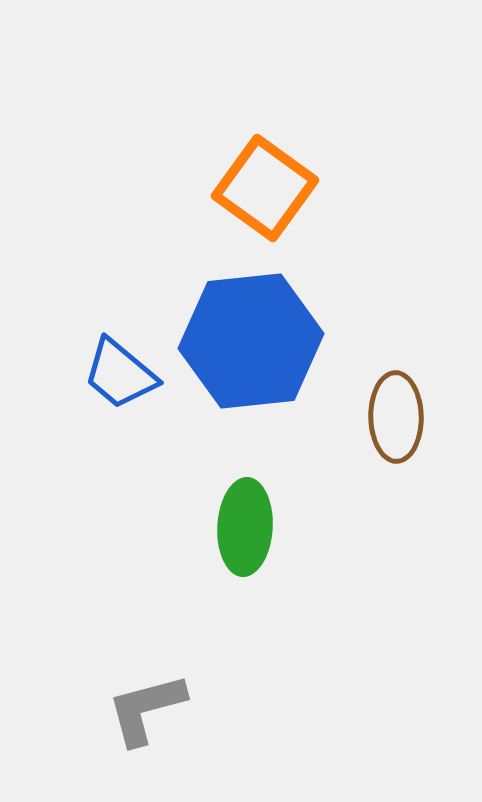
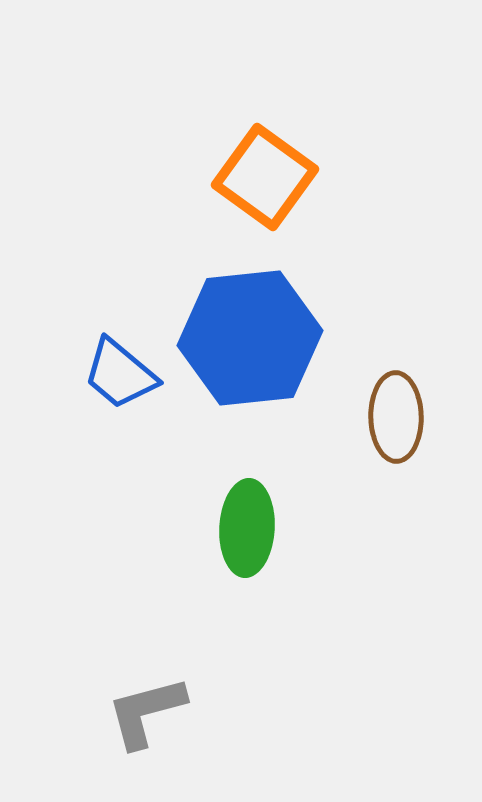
orange square: moved 11 px up
blue hexagon: moved 1 px left, 3 px up
green ellipse: moved 2 px right, 1 px down
gray L-shape: moved 3 px down
